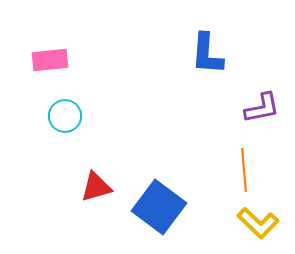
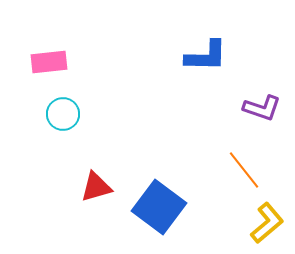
blue L-shape: moved 1 px left, 2 px down; rotated 93 degrees counterclockwise
pink rectangle: moved 1 px left, 2 px down
purple L-shape: rotated 30 degrees clockwise
cyan circle: moved 2 px left, 2 px up
orange line: rotated 33 degrees counterclockwise
yellow L-shape: moved 9 px right; rotated 84 degrees counterclockwise
